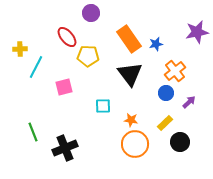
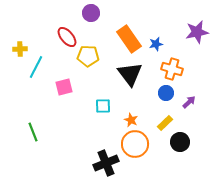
orange cross: moved 3 px left, 2 px up; rotated 35 degrees counterclockwise
orange star: rotated 16 degrees clockwise
black cross: moved 41 px right, 15 px down
